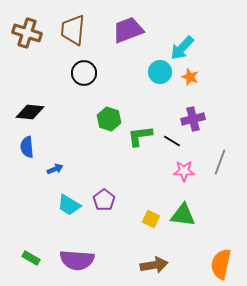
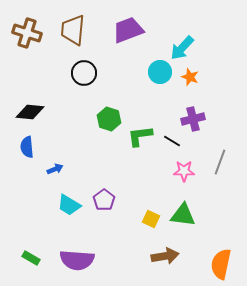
brown arrow: moved 11 px right, 9 px up
